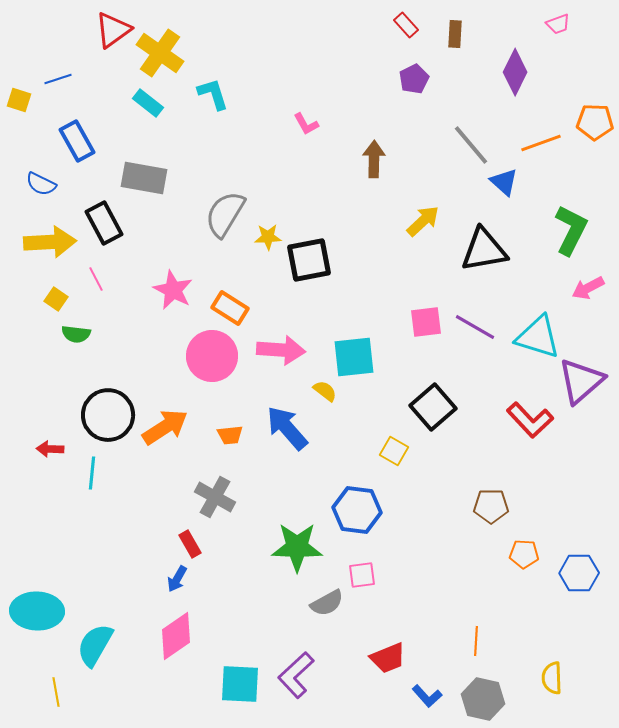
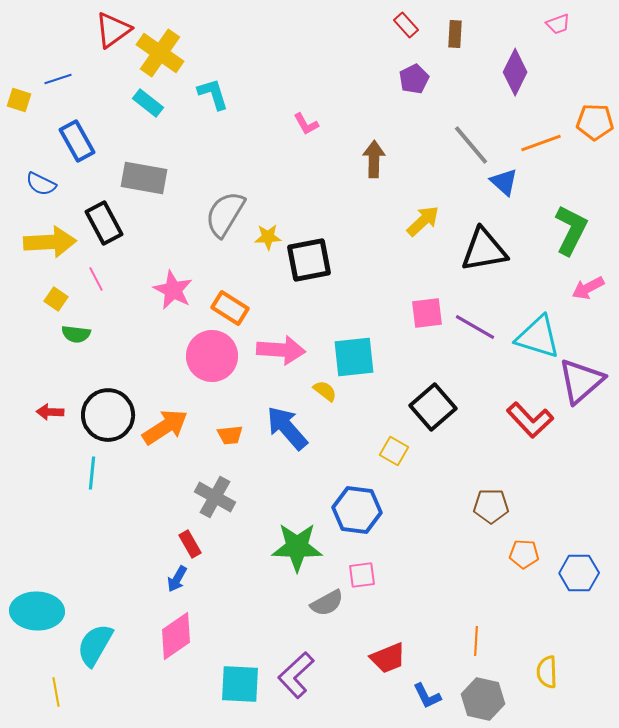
pink square at (426, 322): moved 1 px right, 9 px up
red arrow at (50, 449): moved 37 px up
yellow semicircle at (552, 678): moved 5 px left, 6 px up
blue L-shape at (427, 696): rotated 16 degrees clockwise
